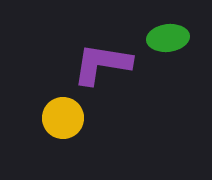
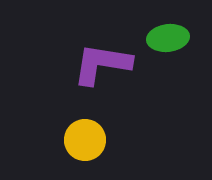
yellow circle: moved 22 px right, 22 px down
